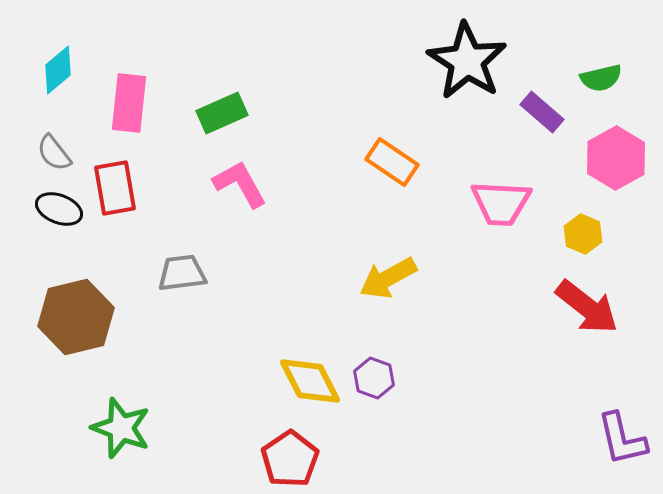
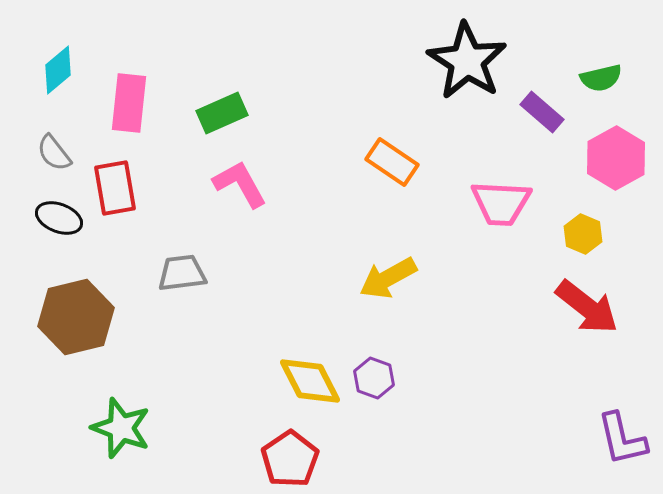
black ellipse: moved 9 px down
